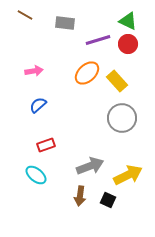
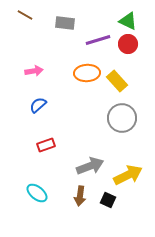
orange ellipse: rotated 40 degrees clockwise
cyan ellipse: moved 1 px right, 18 px down
